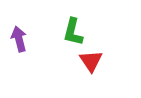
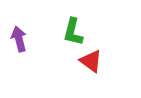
red triangle: rotated 20 degrees counterclockwise
